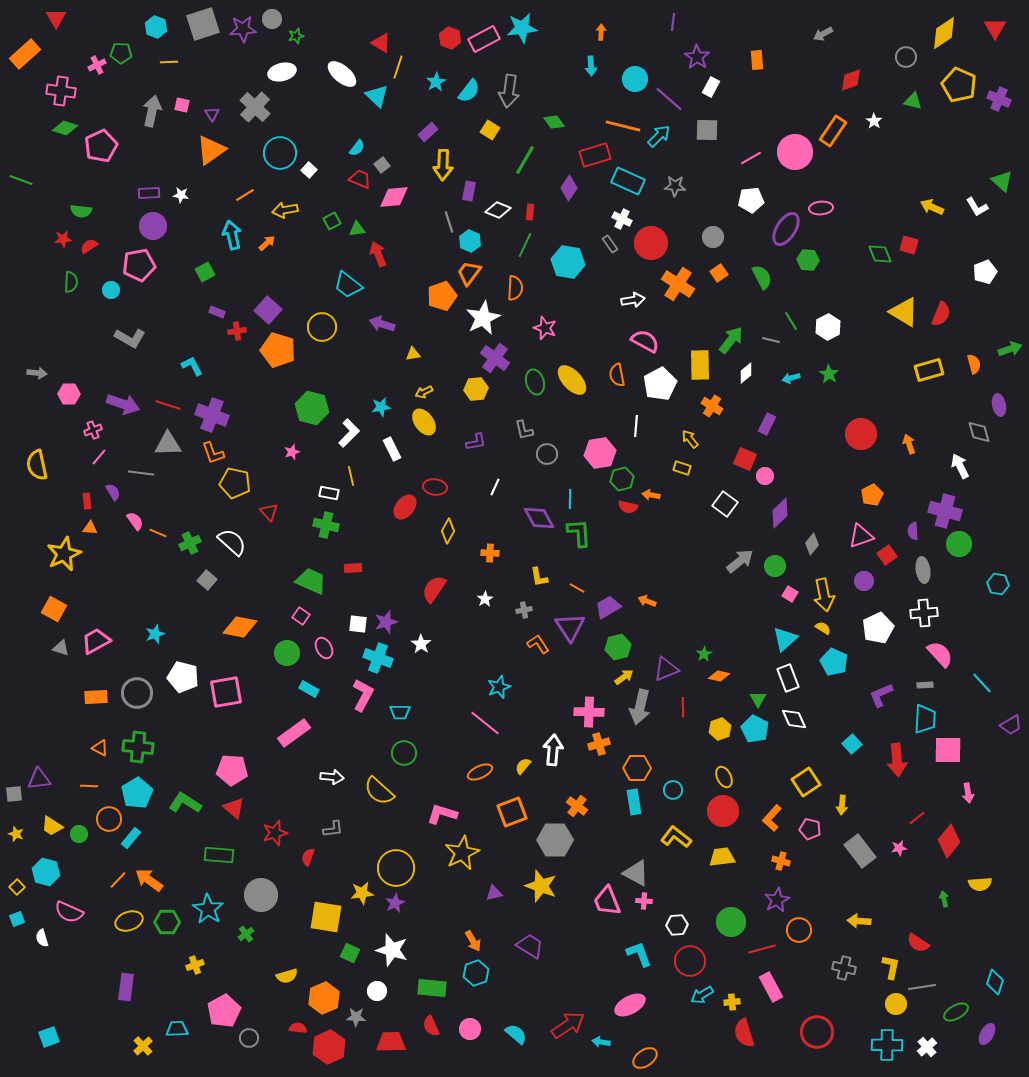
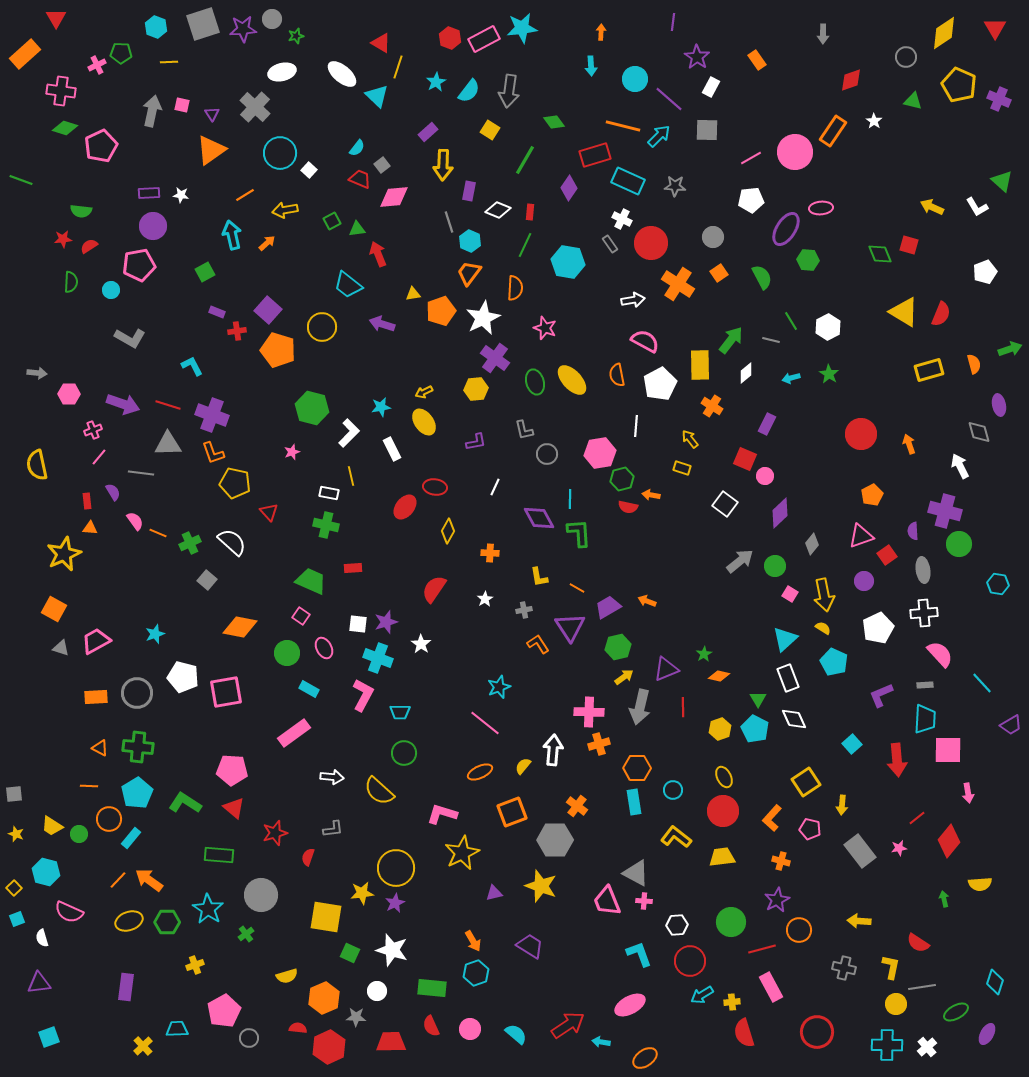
gray arrow at (823, 34): rotated 60 degrees counterclockwise
orange rectangle at (757, 60): rotated 30 degrees counterclockwise
orange pentagon at (442, 296): moved 1 px left, 15 px down
yellow triangle at (413, 354): moved 60 px up
purple triangle at (39, 779): moved 204 px down
yellow square at (17, 887): moved 3 px left, 1 px down
